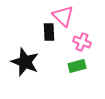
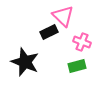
black rectangle: rotated 66 degrees clockwise
